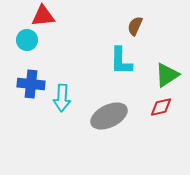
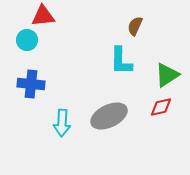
cyan arrow: moved 25 px down
